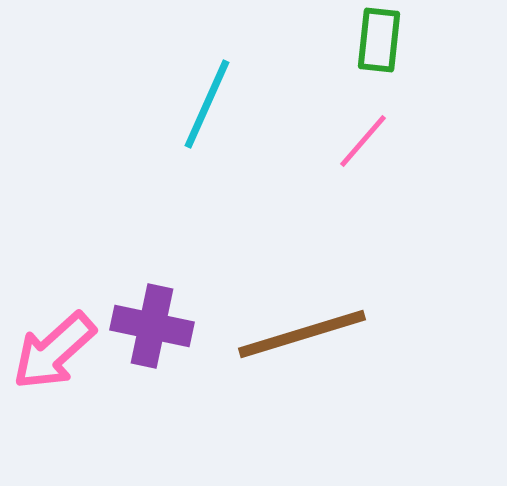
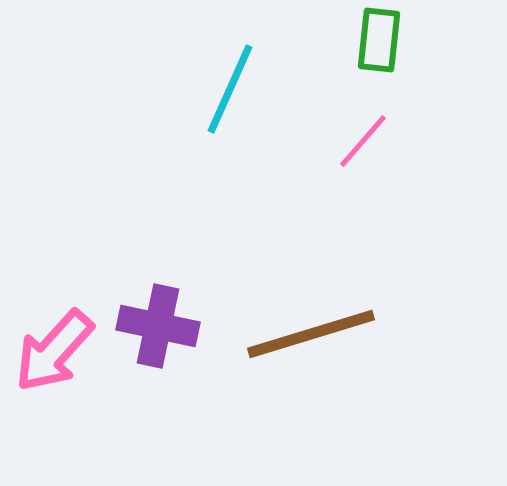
cyan line: moved 23 px right, 15 px up
purple cross: moved 6 px right
brown line: moved 9 px right
pink arrow: rotated 6 degrees counterclockwise
